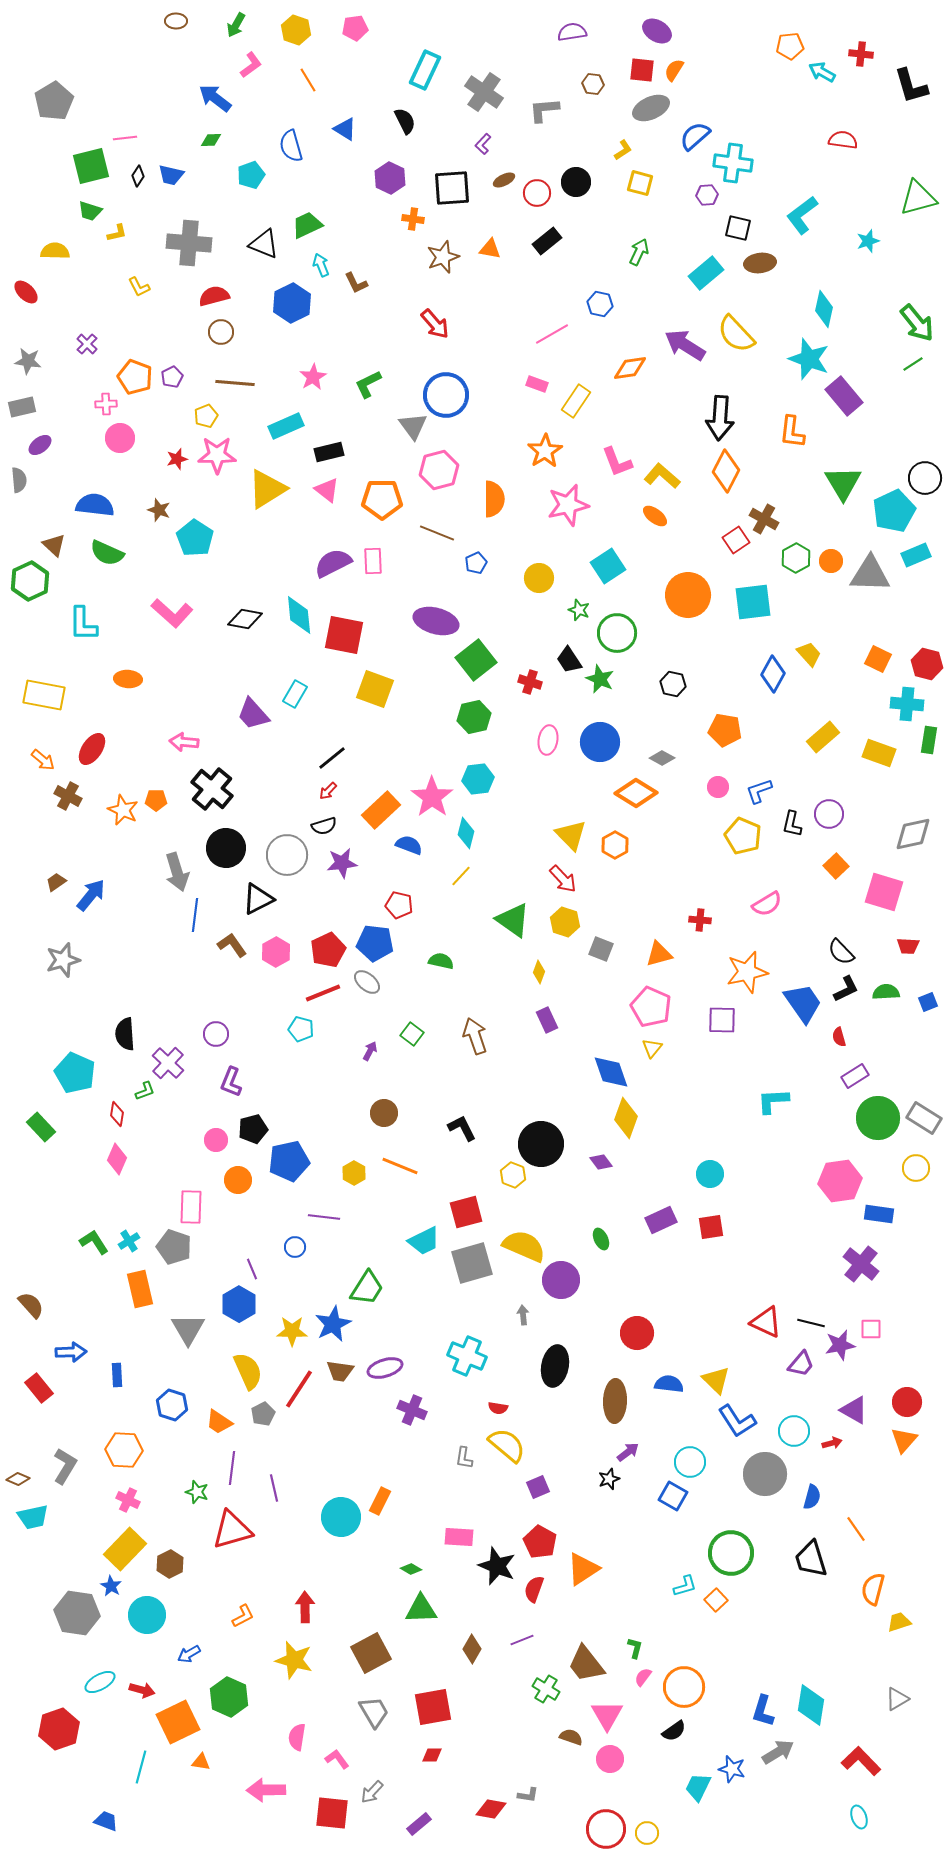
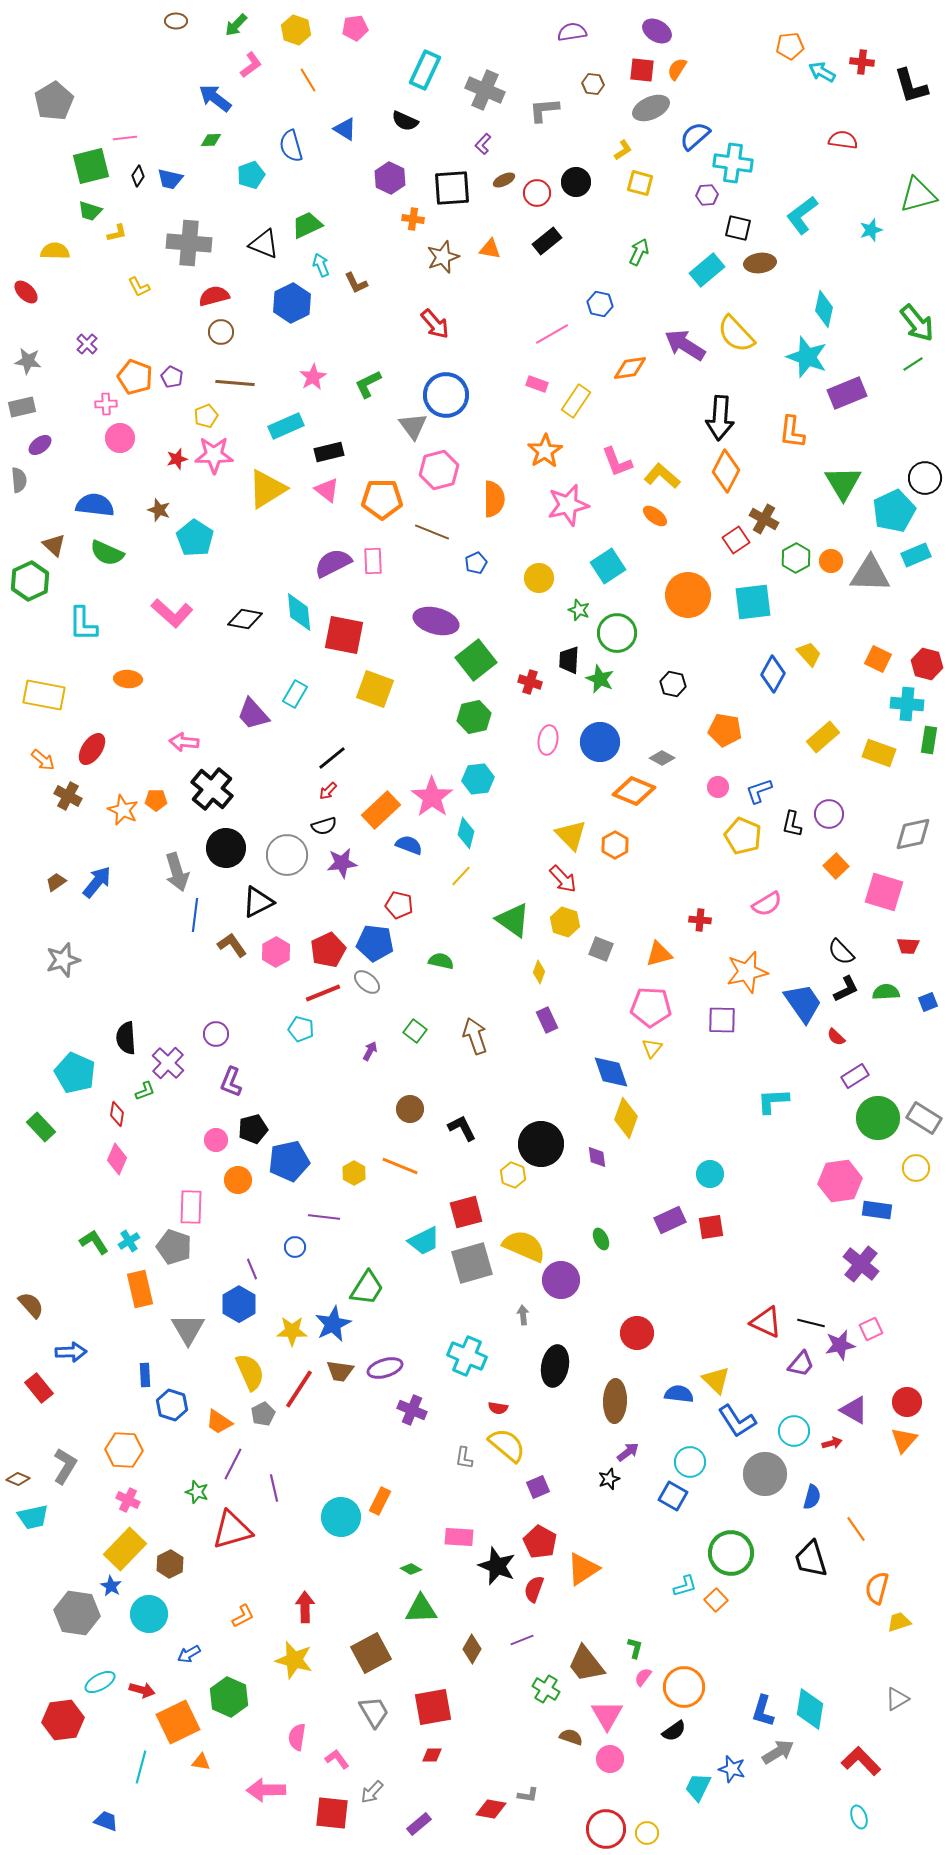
green arrow at (236, 25): rotated 15 degrees clockwise
red cross at (861, 54): moved 1 px right, 8 px down
orange semicircle at (674, 70): moved 3 px right, 1 px up
gray cross at (484, 92): moved 1 px right, 2 px up; rotated 12 degrees counterclockwise
black semicircle at (405, 121): rotated 140 degrees clockwise
blue trapezoid at (171, 175): moved 1 px left, 4 px down
green triangle at (918, 198): moved 3 px up
cyan star at (868, 241): moved 3 px right, 11 px up
cyan rectangle at (706, 273): moved 1 px right, 3 px up
cyan star at (809, 359): moved 2 px left, 2 px up
purple pentagon at (172, 377): rotated 20 degrees counterclockwise
purple rectangle at (844, 396): moved 3 px right, 3 px up; rotated 72 degrees counterclockwise
pink star at (217, 455): moved 3 px left
brown line at (437, 533): moved 5 px left, 1 px up
cyan diamond at (299, 615): moved 3 px up
black trapezoid at (569, 660): rotated 36 degrees clockwise
orange diamond at (636, 793): moved 2 px left, 2 px up; rotated 9 degrees counterclockwise
blue arrow at (91, 895): moved 6 px right, 13 px up
black triangle at (258, 899): moved 3 px down
pink pentagon at (651, 1007): rotated 21 degrees counterclockwise
black semicircle at (125, 1034): moved 1 px right, 4 px down
green square at (412, 1034): moved 3 px right, 3 px up
red semicircle at (839, 1037): moved 3 px left; rotated 30 degrees counterclockwise
brown circle at (384, 1113): moved 26 px right, 4 px up
purple diamond at (601, 1162): moved 4 px left, 5 px up; rotated 30 degrees clockwise
blue rectangle at (879, 1214): moved 2 px left, 4 px up
purple rectangle at (661, 1220): moved 9 px right
pink square at (871, 1329): rotated 25 degrees counterclockwise
yellow semicircle at (248, 1371): moved 2 px right, 1 px down
blue rectangle at (117, 1375): moved 28 px right
blue semicircle at (669, 1384): moved 10 px right, 10 px down
purple line at (232, 1468): moved 1 px right, 4 px up; rotated 20 degrees clockwise
orange semicircle at (873, 1589): moved 4 px right, 1 px up
cyan circle at (147, 1615): moved 2 px right, 1 px up
cyan diamond at (811, 1705): moved 1 px left, 4 px down
red hexagon at (59, 1729): moved 4 px right, 9 px up; rotated 12 degrees clockwise
